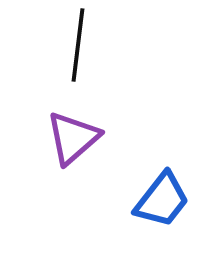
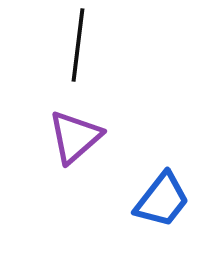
purple triangle: moved 2 px right, 1 px up
